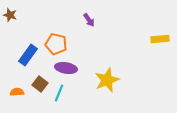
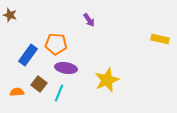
yellow rectangle: rotated 18 degrees clockwise
orange pentagon: rotated 10 degrees counterclockwise
brown square: moved 1 px left
